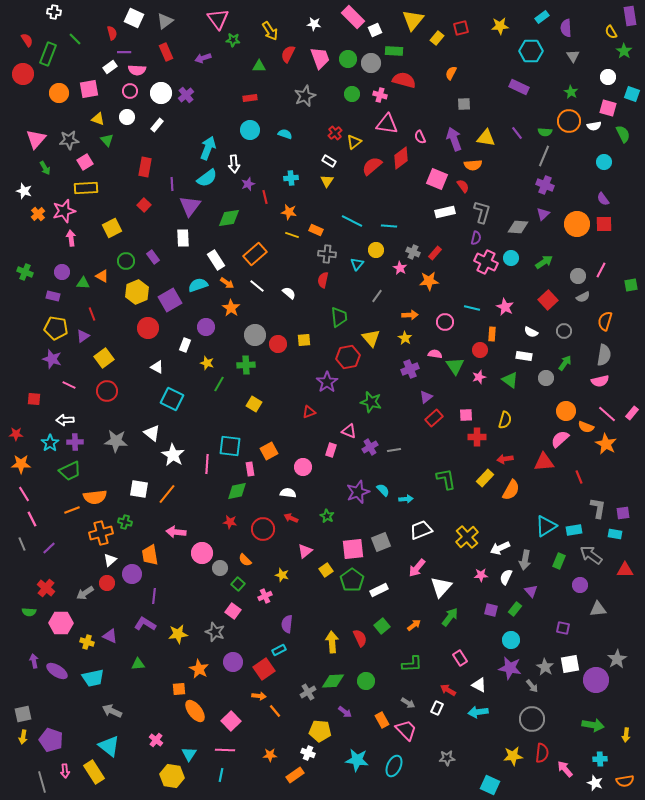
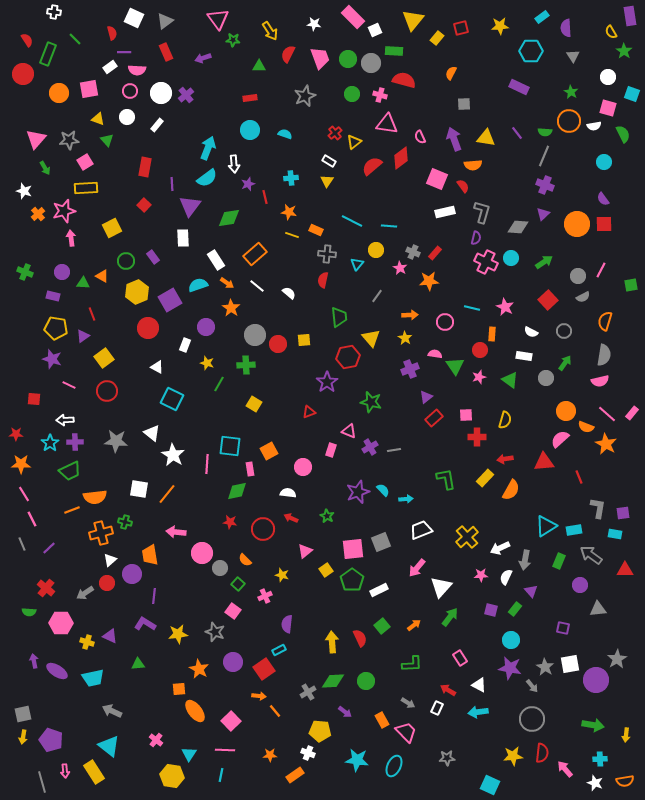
pink trapezoid at (406, 730): moved 2 px down
